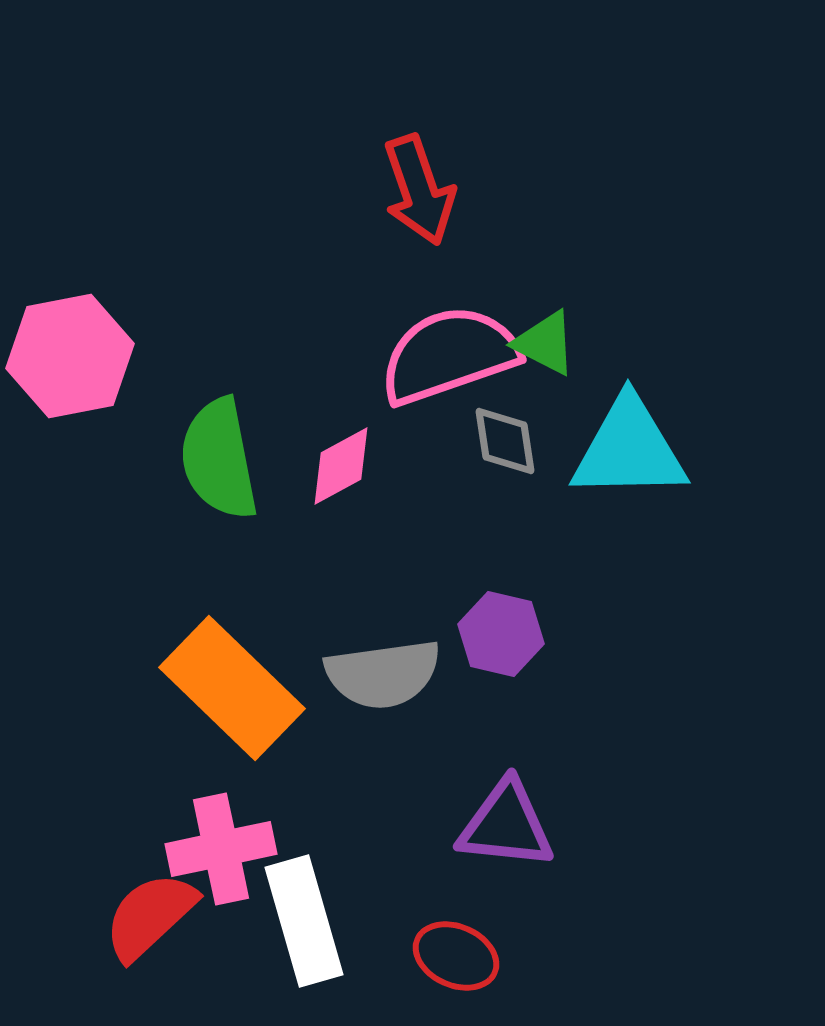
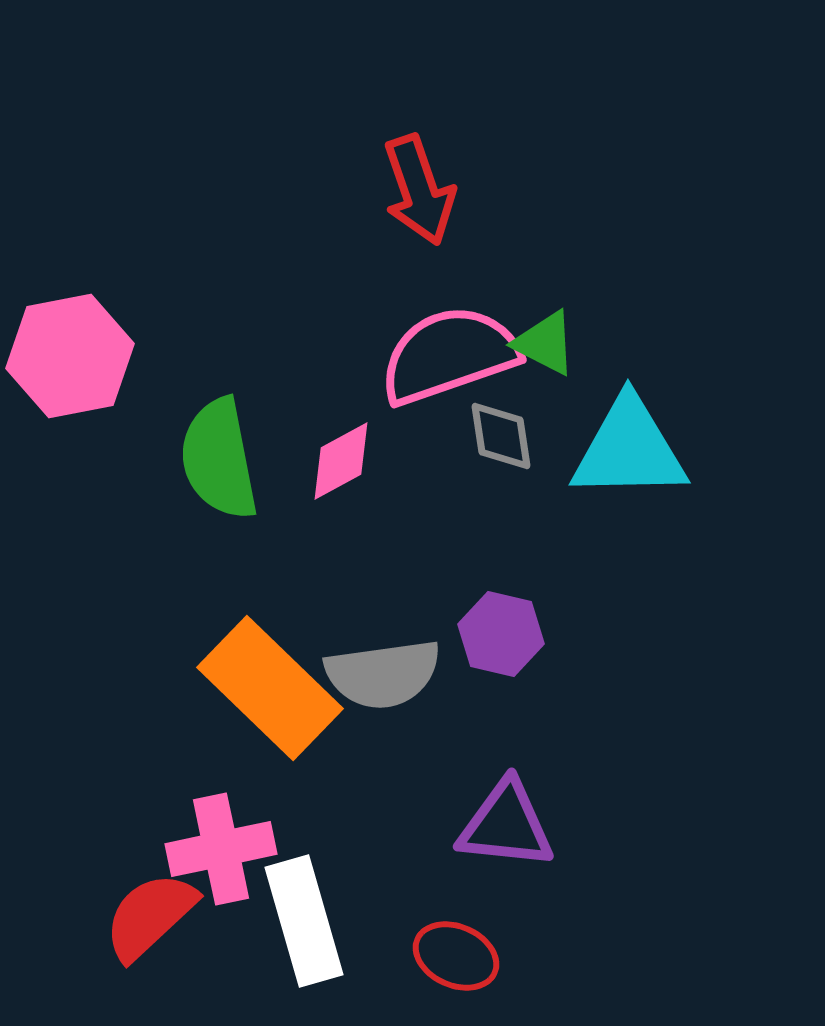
gray diamond: moved 4 px left, 5 px up
pink diamond: moved 5 px up
orange rectangle: moved 38 px right
